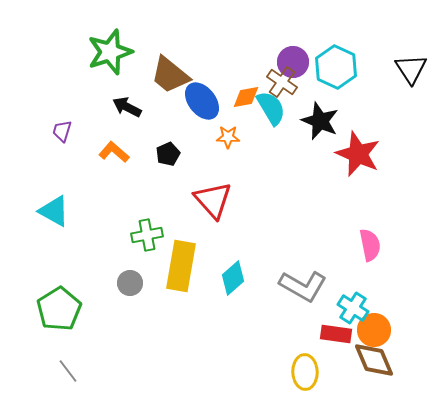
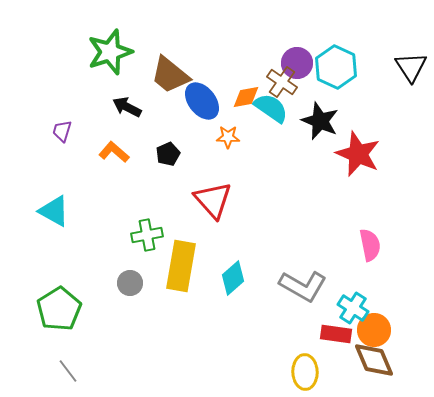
purple circle: moved 4 px right, 1 px down
black triangle: moved 2 px up
cyan semicircle: rotated 24 degrees counterclockwise
